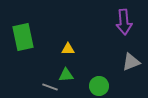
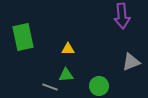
purple arrow: moved 2 px left, 6 px up
